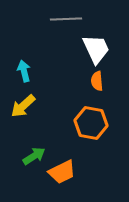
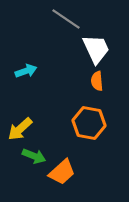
gray line: rotated 36 degrees clockwise
cyan arrow: moved 2 px right; rotated 85 degrees clockwise
yellow arrow: moved 3 px left, 23 px down
orange hexagon: moved 2 px left
green arrow: rotated 55 degrees clockwise
orange trapezoid: rotated 16 degrees counterclockwise
